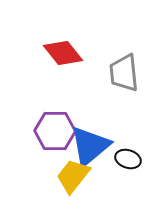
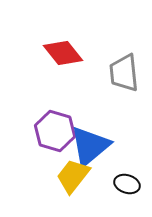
purple hexagon: rotated 15 degrees clockwise
black ellipse: moved 1 px left, 25 px down
